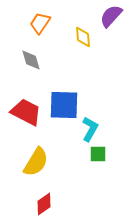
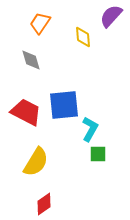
blue square: rotated 8 degrees counterclockwise
